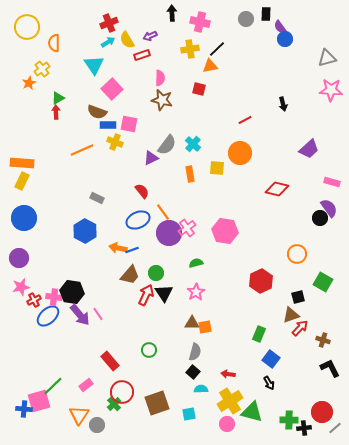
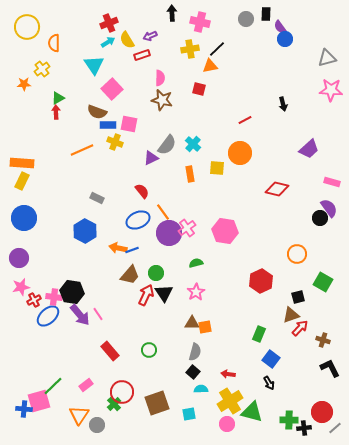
orange star at (29, 83): moved 5 px left, 1 px down; rotated 24 degrees clockwise
red rectangle at (110, 361): moved 10 px up
